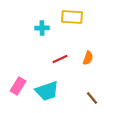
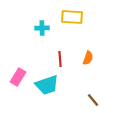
red line: rotated 70 degrees counterclockwise
pink rectangle: moved 9 px up
cyan trapezoid: moved 6 px up
brown line: moved 1 px right, 2 px down
